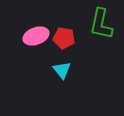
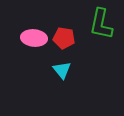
pink ellipse: moved 2 px left, 2 px down; rotated 25 degrees clockwise
